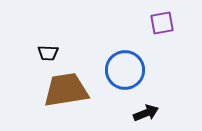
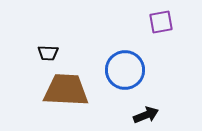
purple square: moved 1 px left, 1 px up
brown trapezoid: rotated 12 degrees clockwise
black arrow: moved 2 px down
